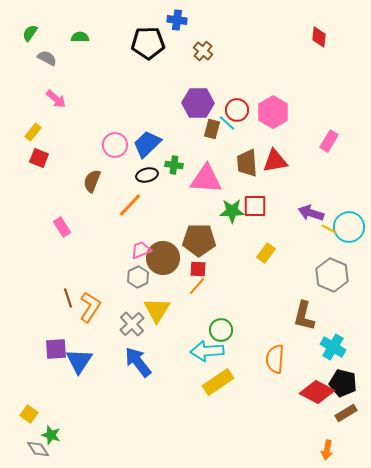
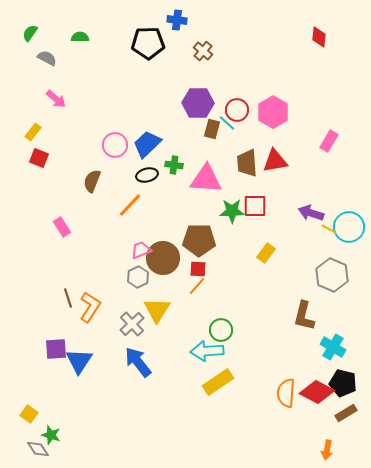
orange semicircle at (275, 359): moved 11 px right, 34 px down
